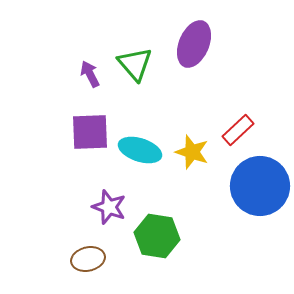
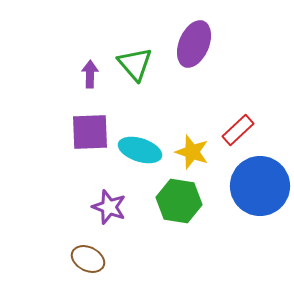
purple arrow: rotated 28 degrees clockwise
green hexagon: moved 22 px right, 35 px up
brown ellipse: rotated 40 degrees clockwise
